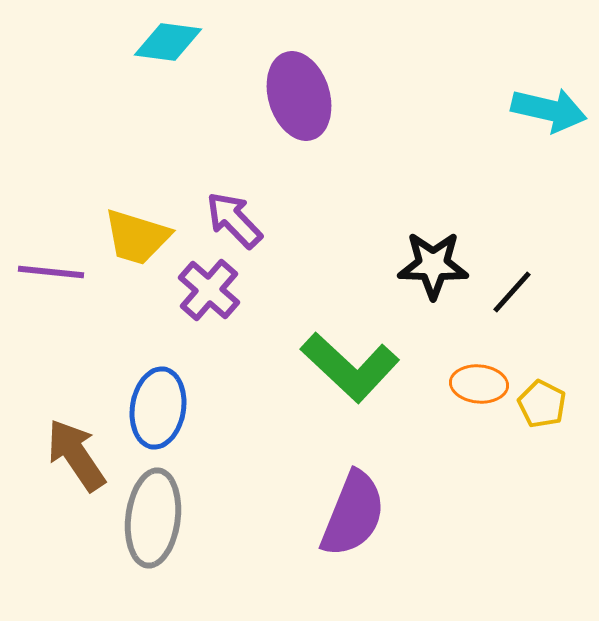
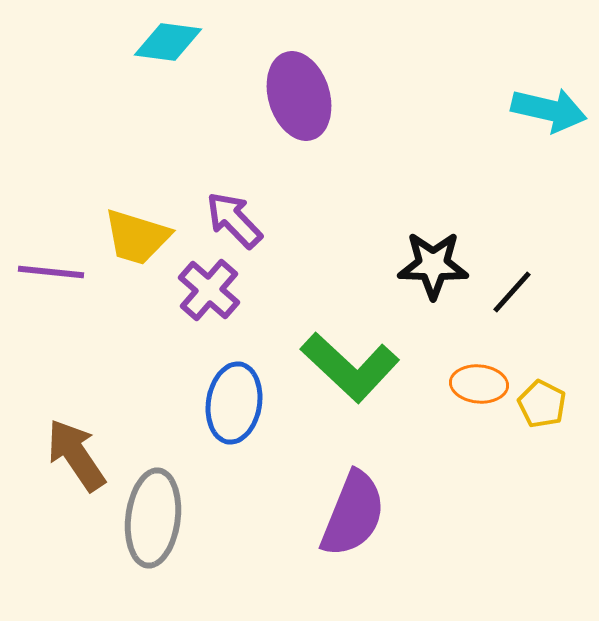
blue ellipse: moved 76 px right, 5 px up
